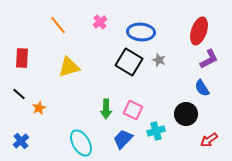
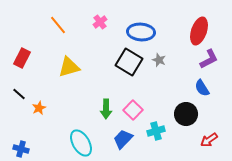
red rectangle: rotated 24 degrees clockwise
pink square: rotated 18 degrees clockwise
blue cross: moved 8 px down; rotated 35 degrees counterclockwise
